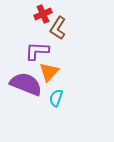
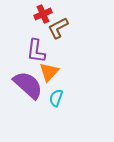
brown L-shape: rotated 30 degrees clockwise
purple L-shape: moved 1 px left; rotated 85 degrees counterclockwise
purple semicircle: moved 2 px right, 1 px down; rotated 20 degrees clockwise
